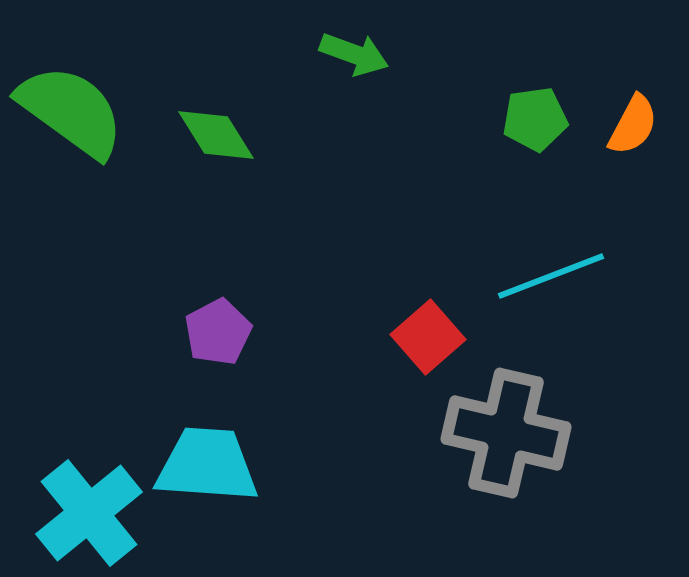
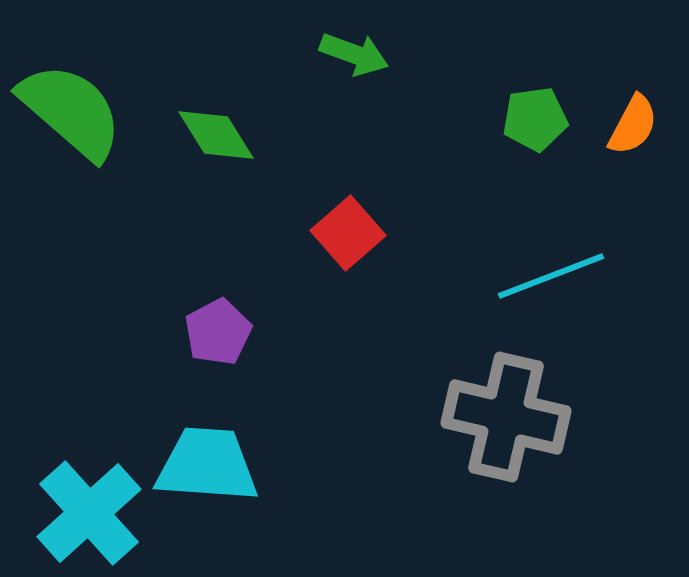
green semicircle: rotated 5 degrees clockwise
red square: moved 80 px left, 104 px up
gray cross: moved 16 px up
cyan cross: rotated 3 degrees counterclockwise
